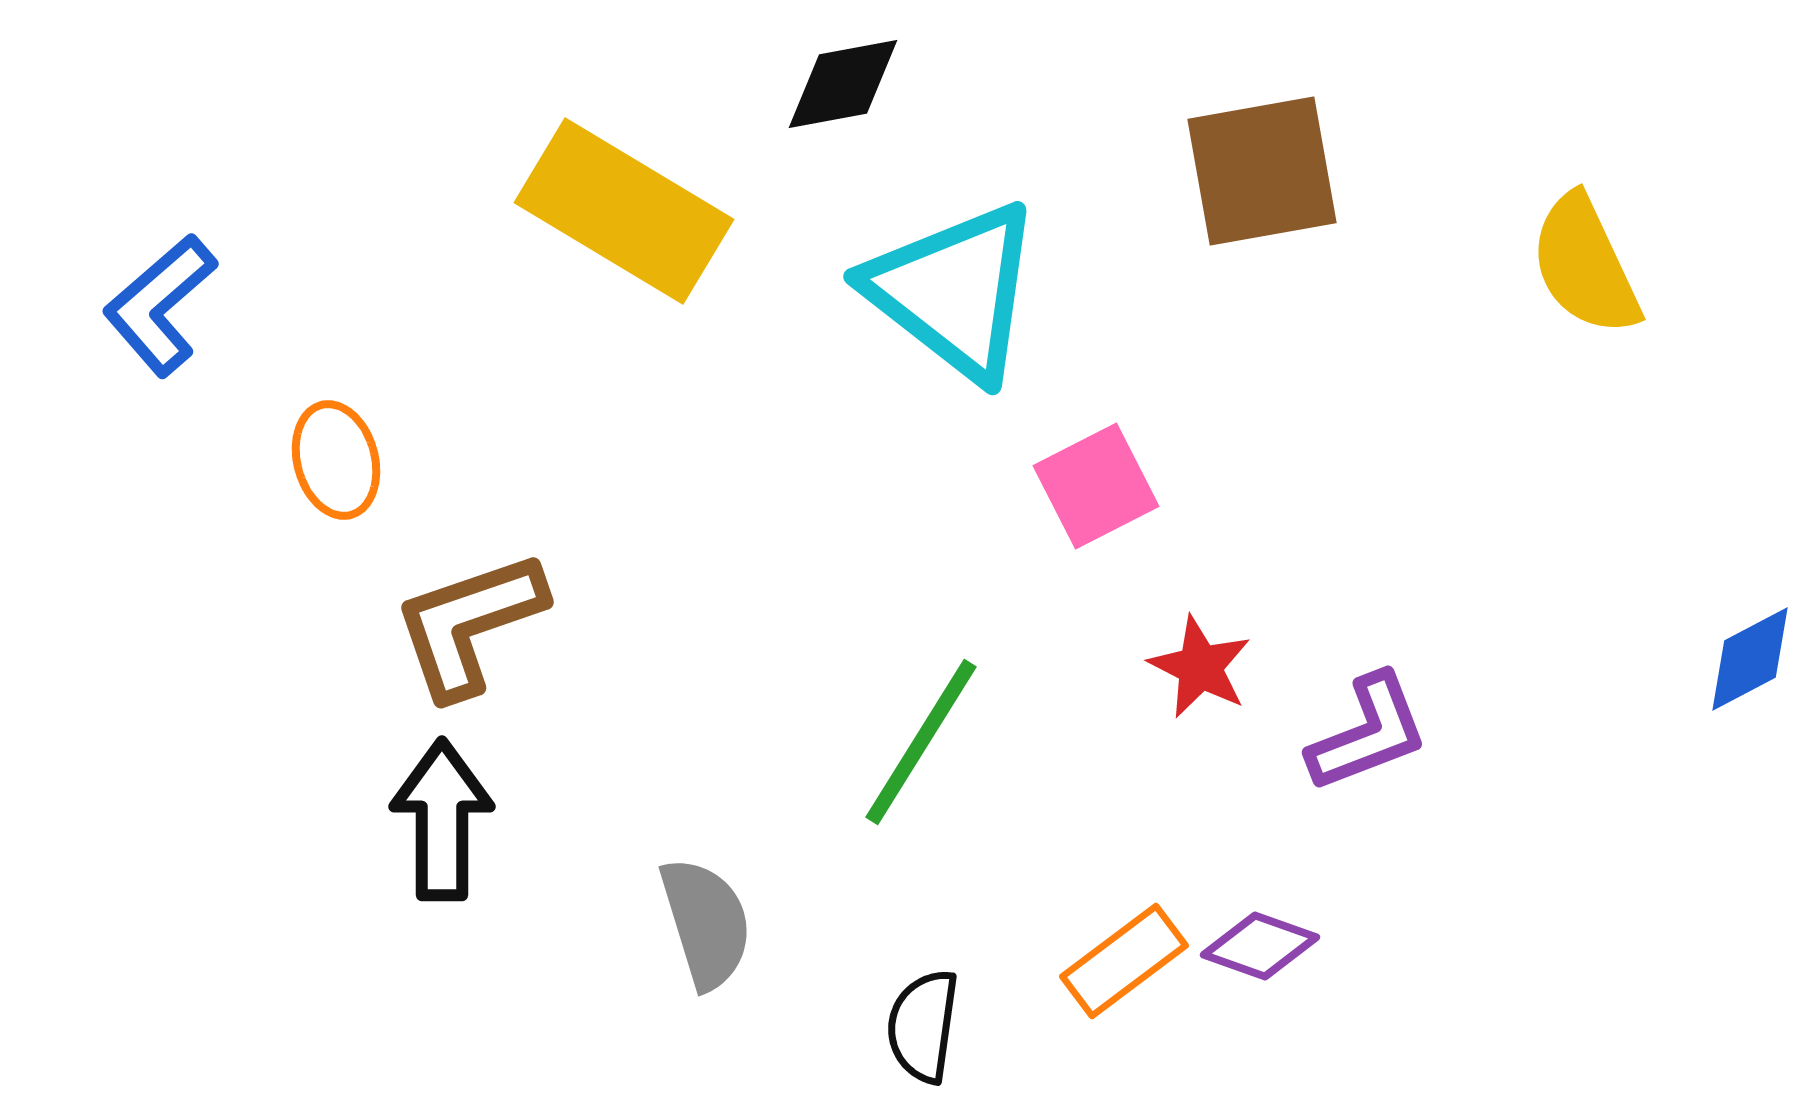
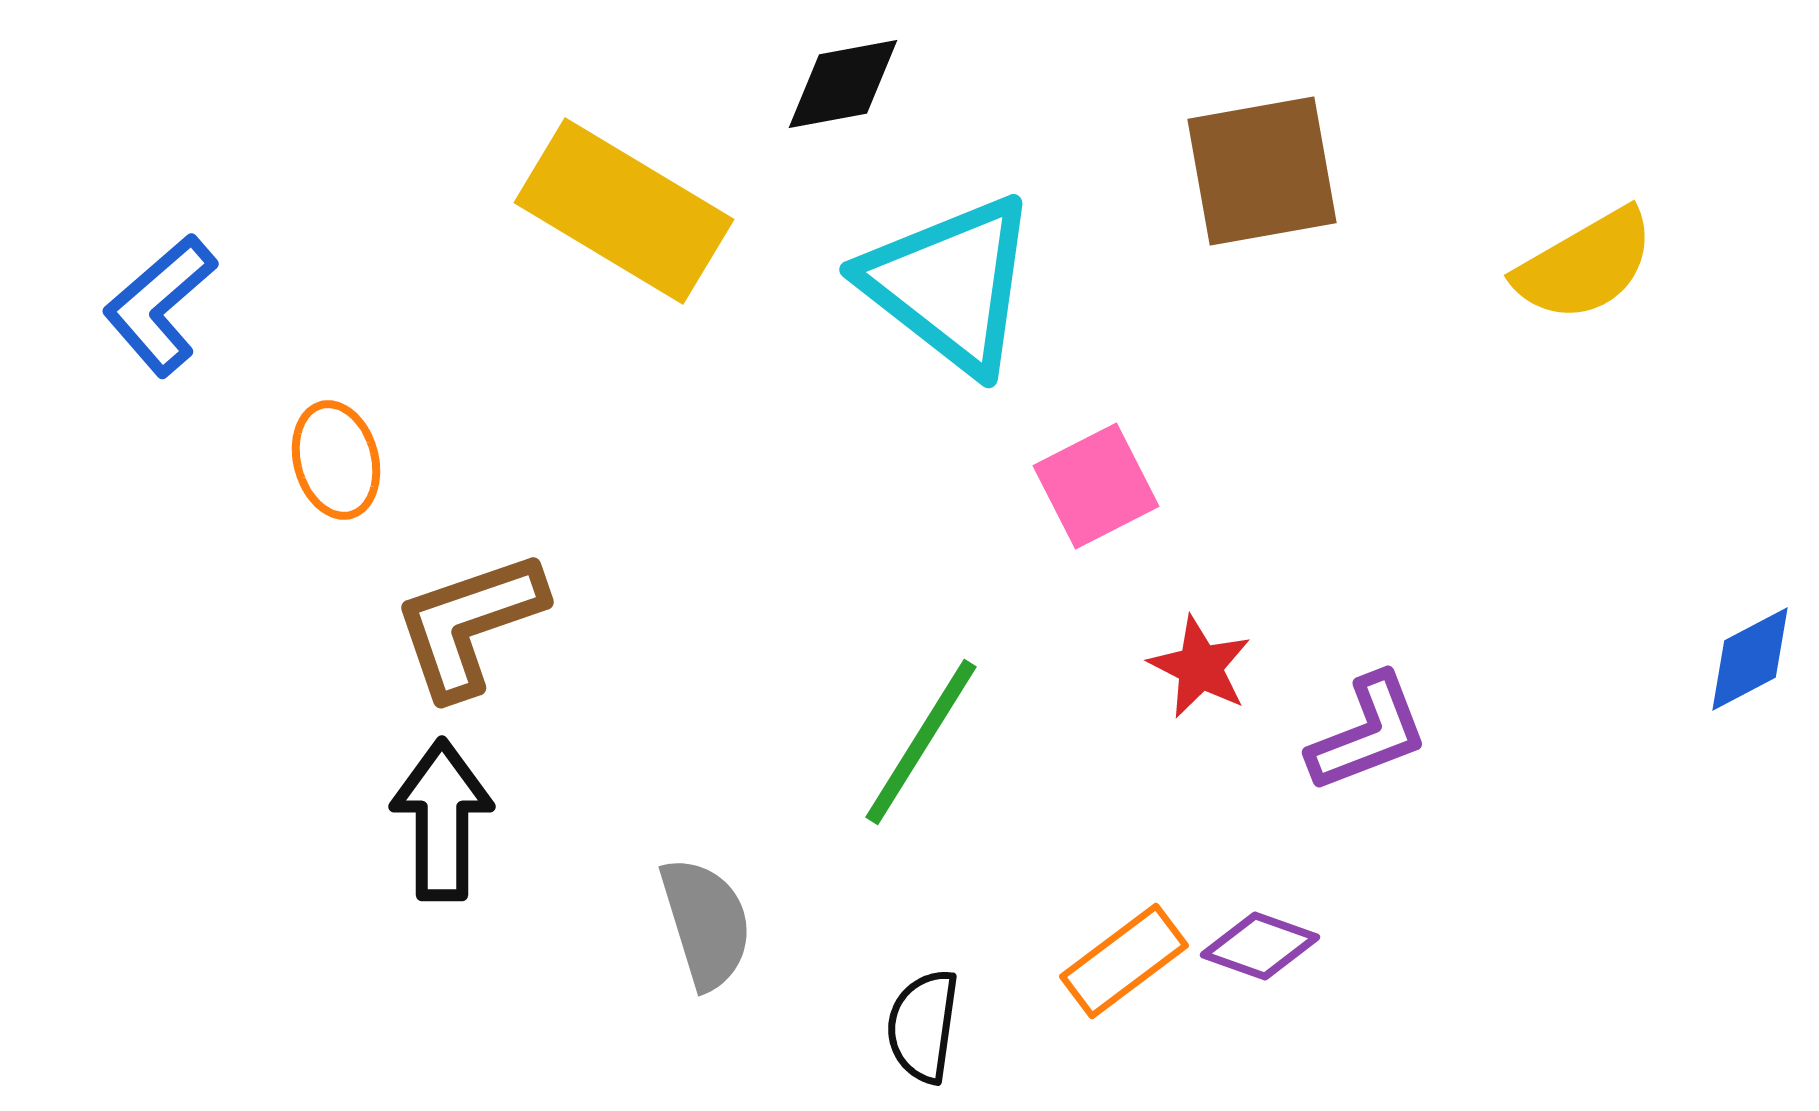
yellow semicircle: rotated 95 degrees counterclockwise
cyan triangle: moved 4 px left, 7 px up
